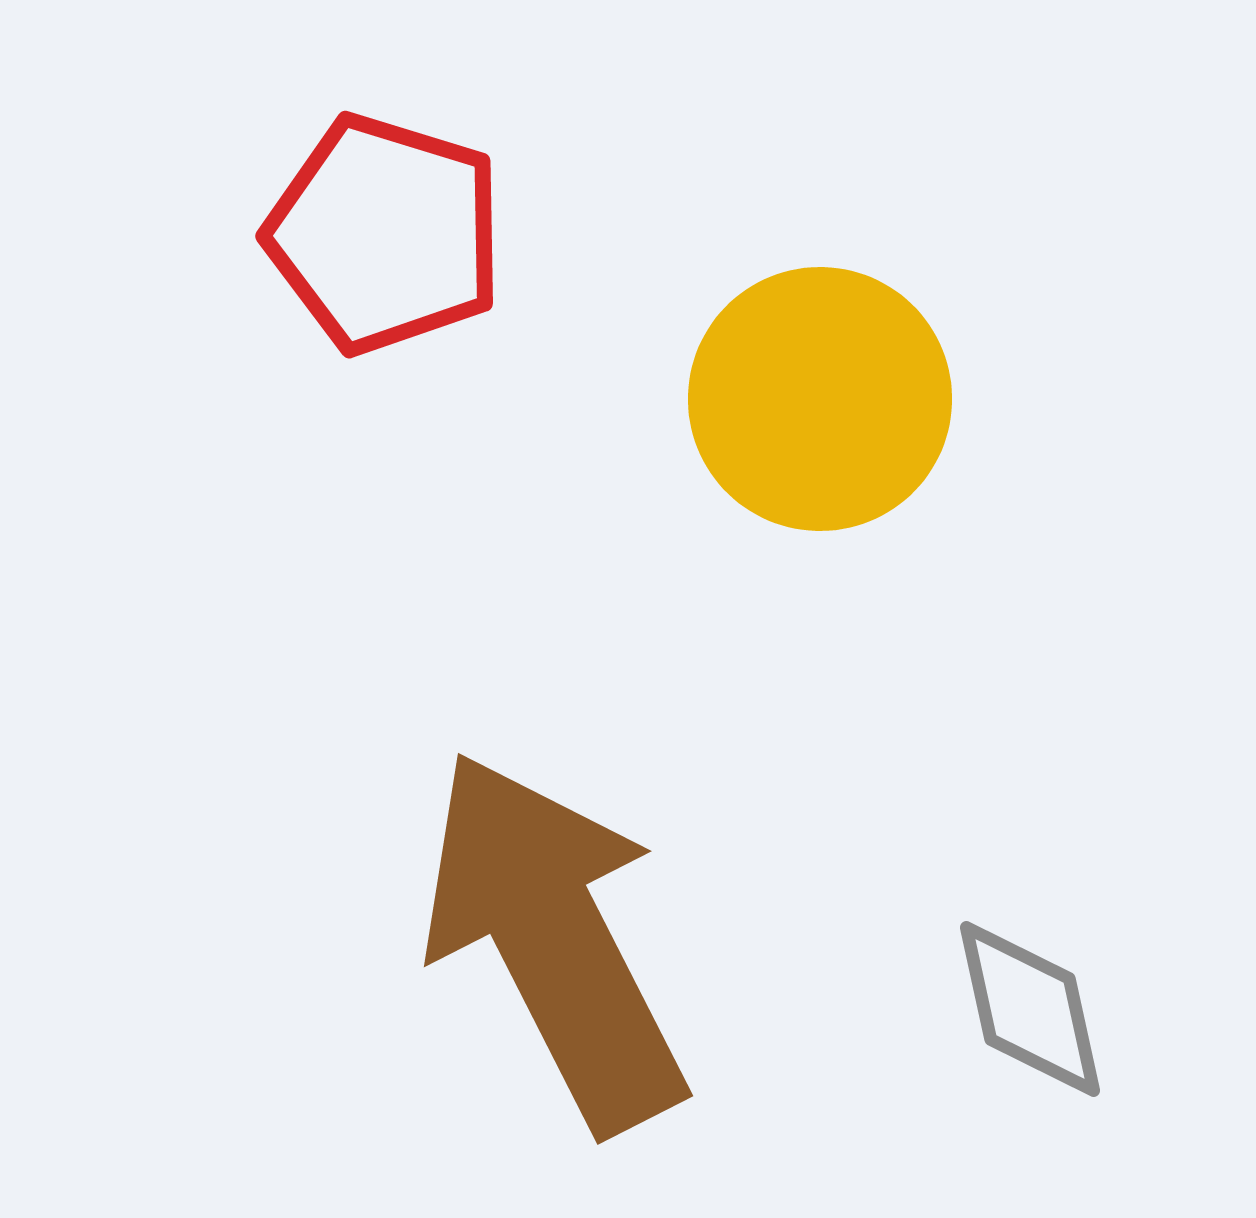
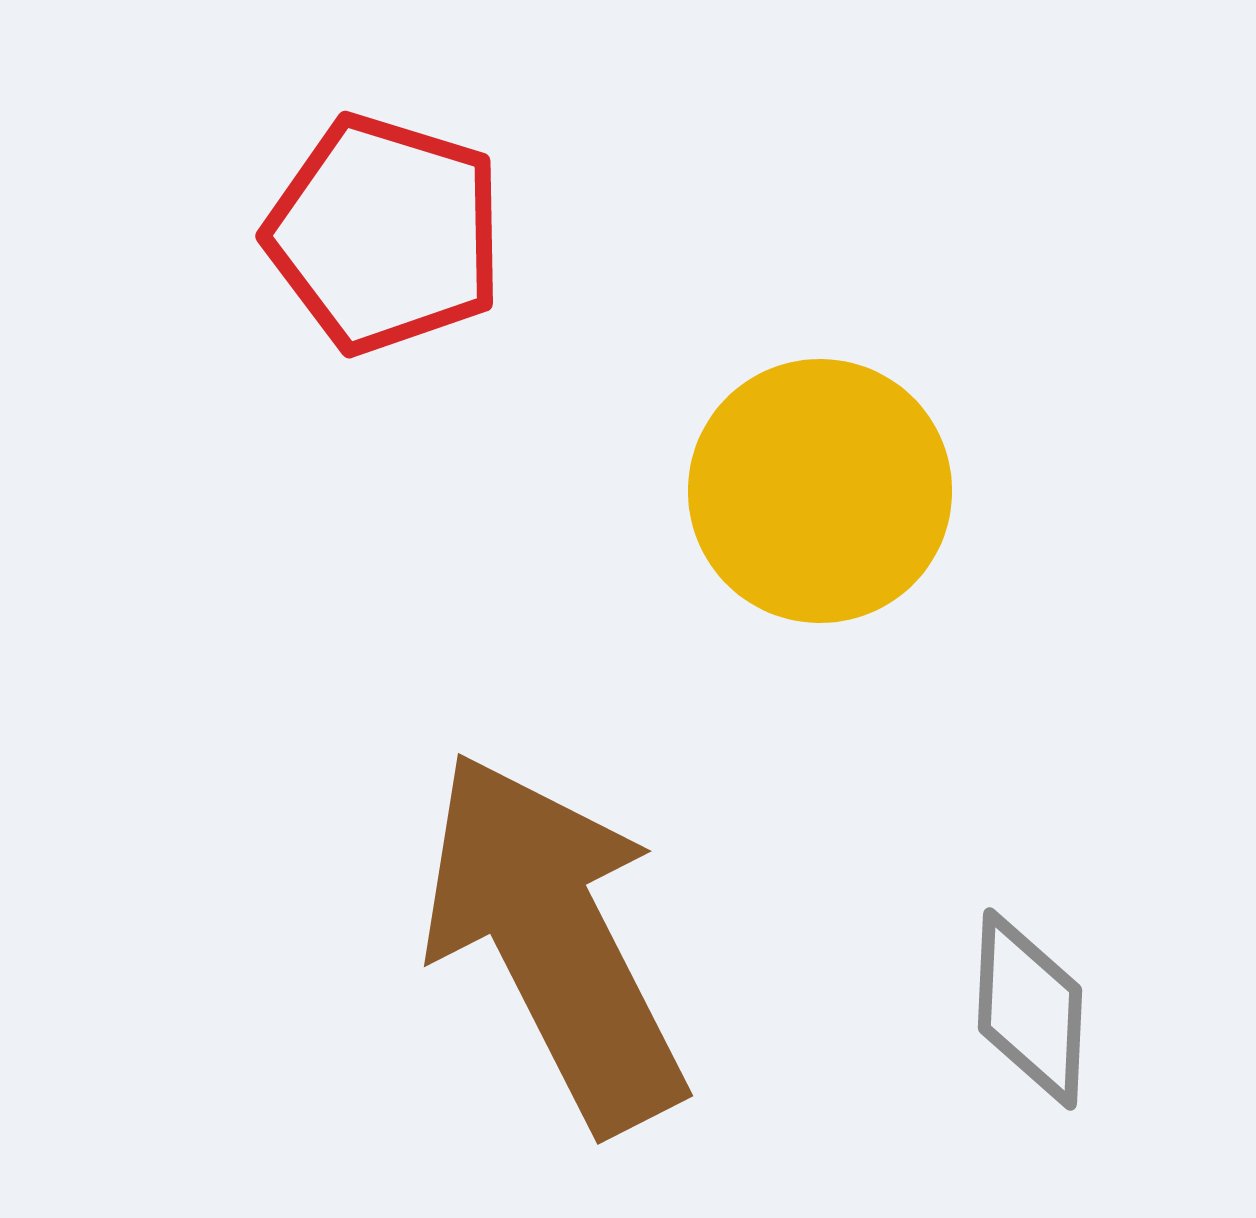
yellow circle: moved 92 px down
gray diamond: rotated 15 degrees clockwise
